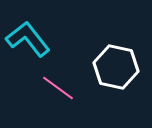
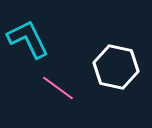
cyan L-shape: rotated 12 degrees clockwise
